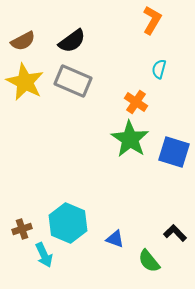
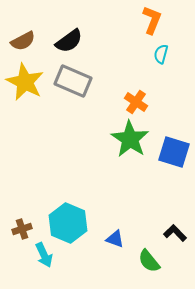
orange L-shape: rotated 8 degrees counterclockwise
black semicircle: moved 3 px left
cyan semicircle: moved 2 px right, 15 px up
